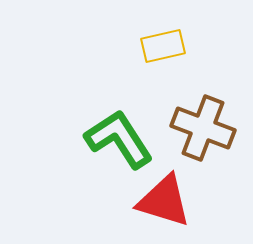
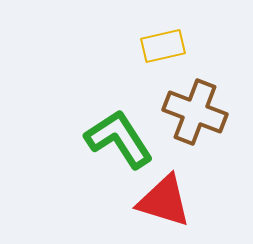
brown cross: moved 8 px left, 16 px up
